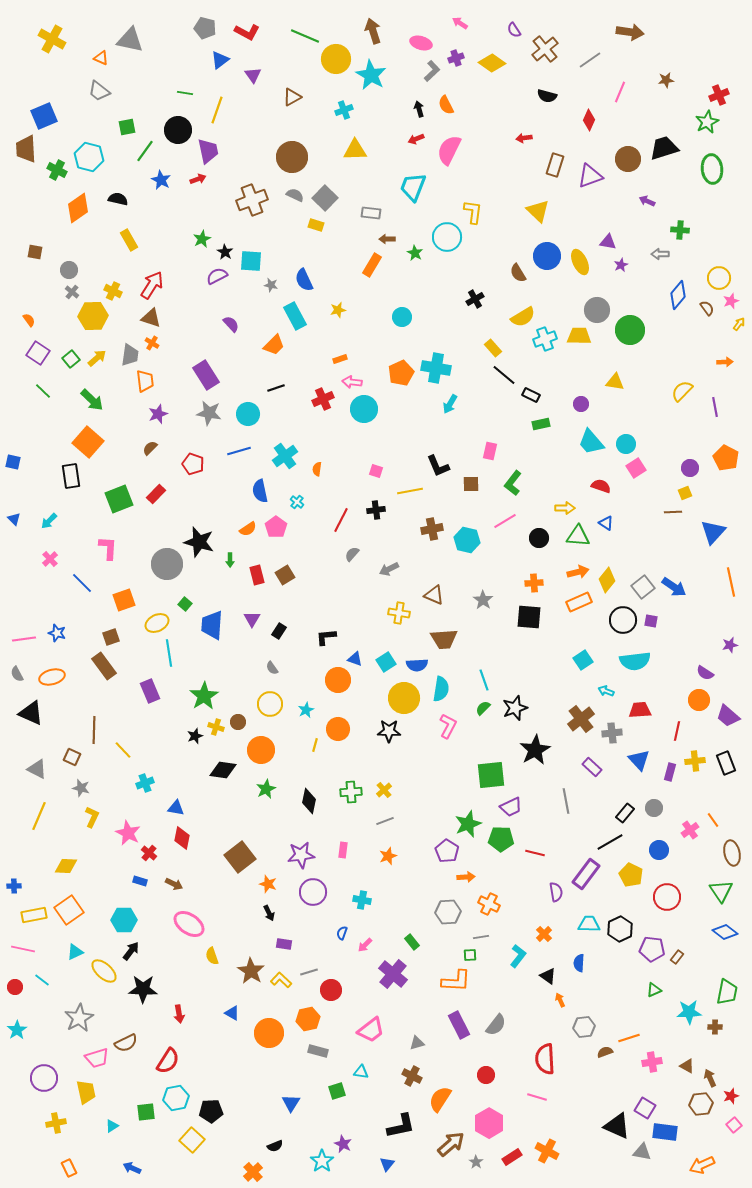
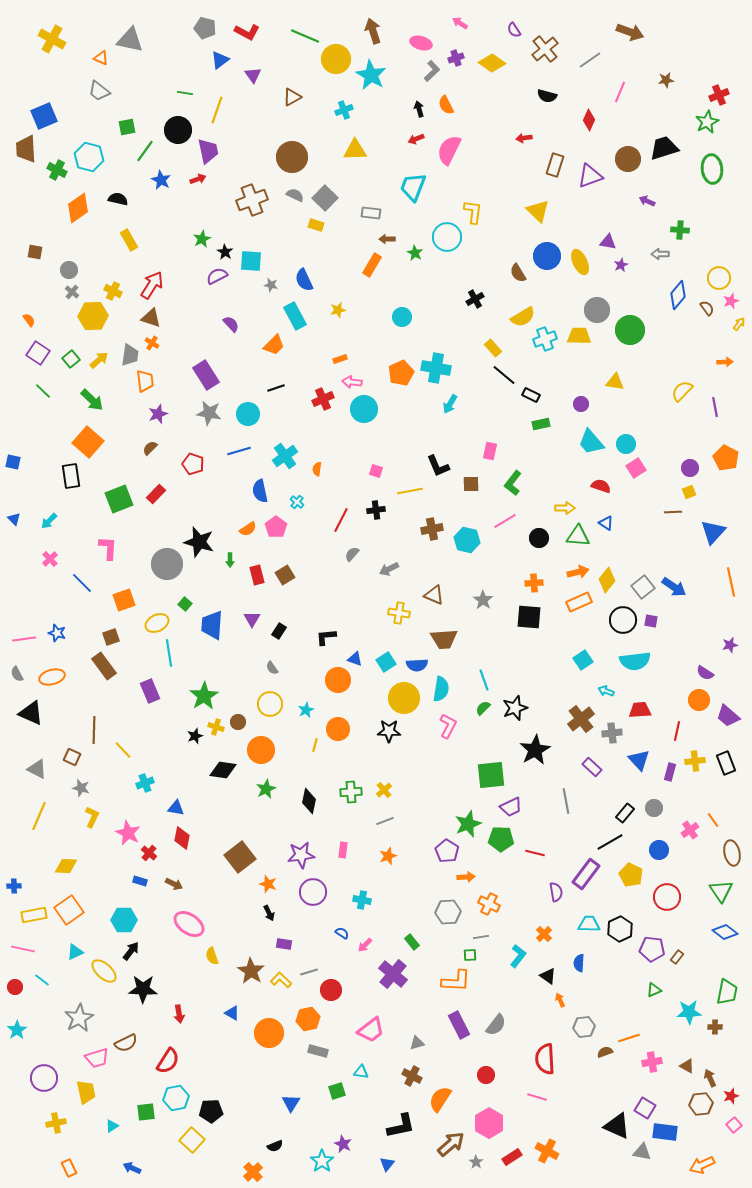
brown arrow at (630, 32): rotated 12 degrees clockwise
yellow arrow at (97, 358): moved 2 px right, 2 px down
yellow square at (685, 493): moved 4 px right, 1 px up
blue semicircle at (342, 933): rotated 104 degrees clockwise
